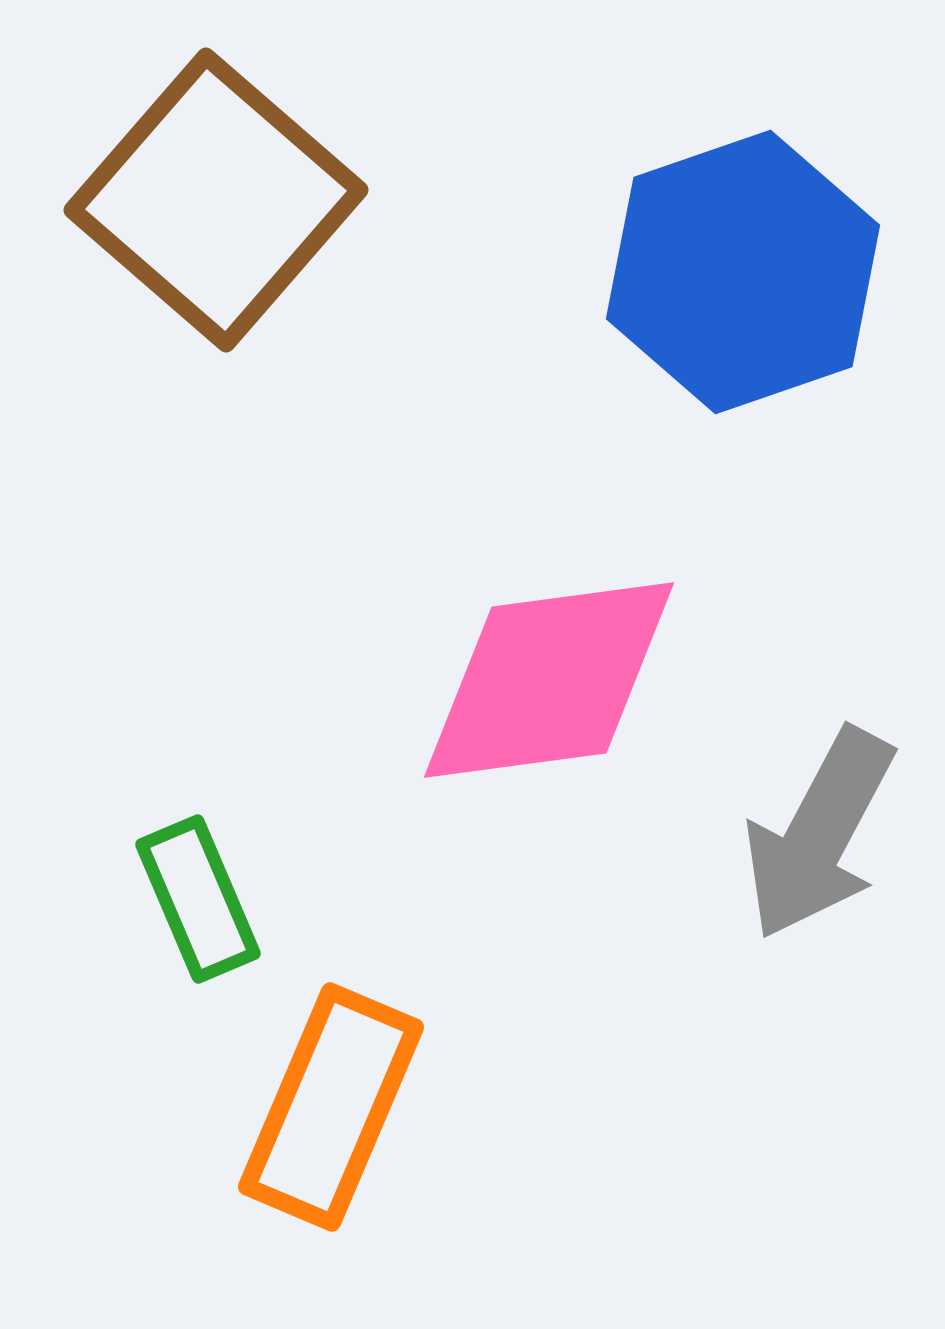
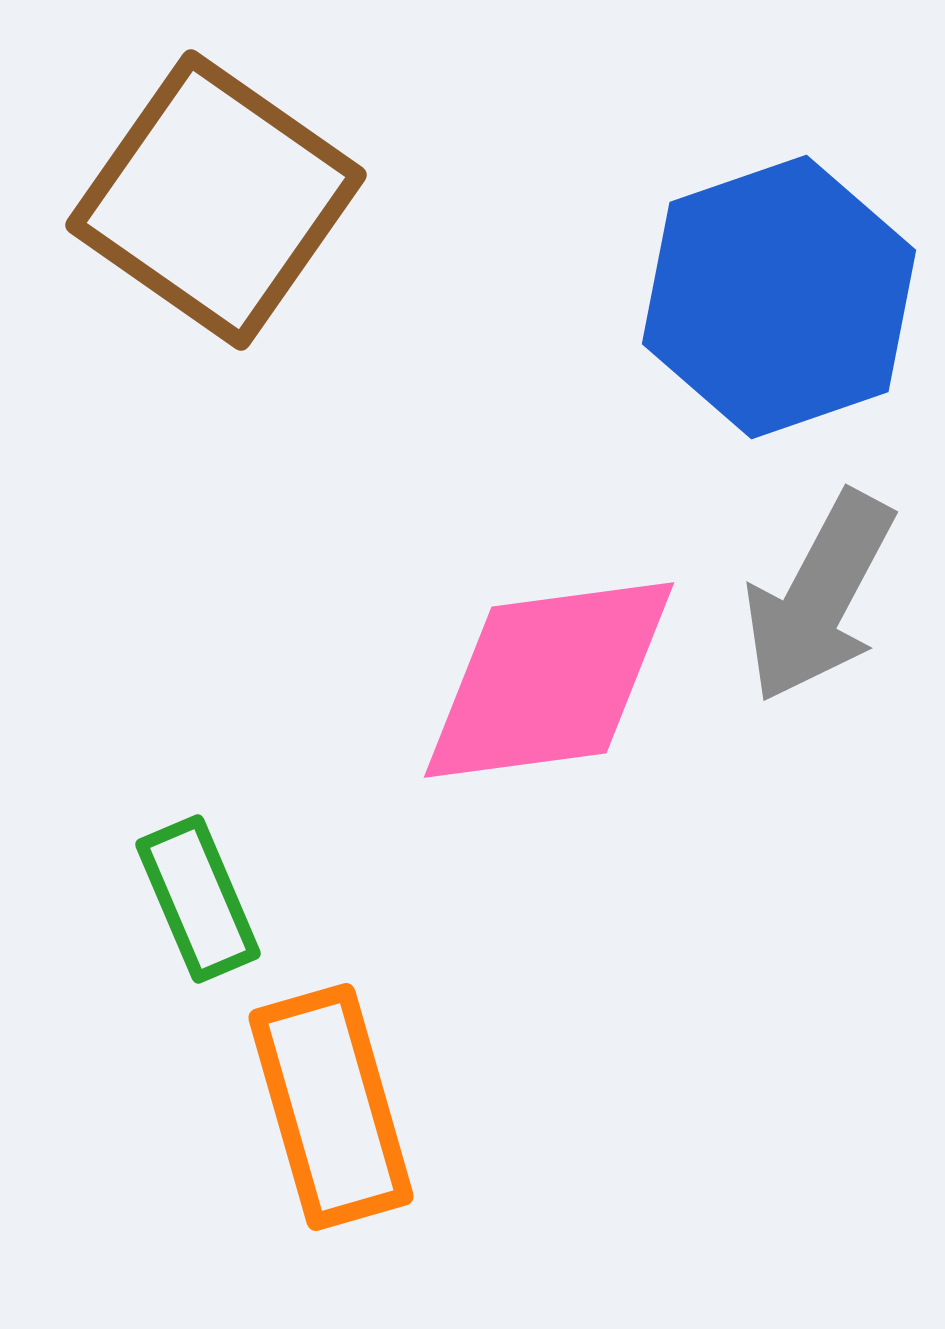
brown square: rotated 6 degrees counterclockwise
blue hexagon: moved 36 px right, 25 px down
gray arrow: moved 237 px up
orange rectangle: rotated 39 degrees counterclockwise
